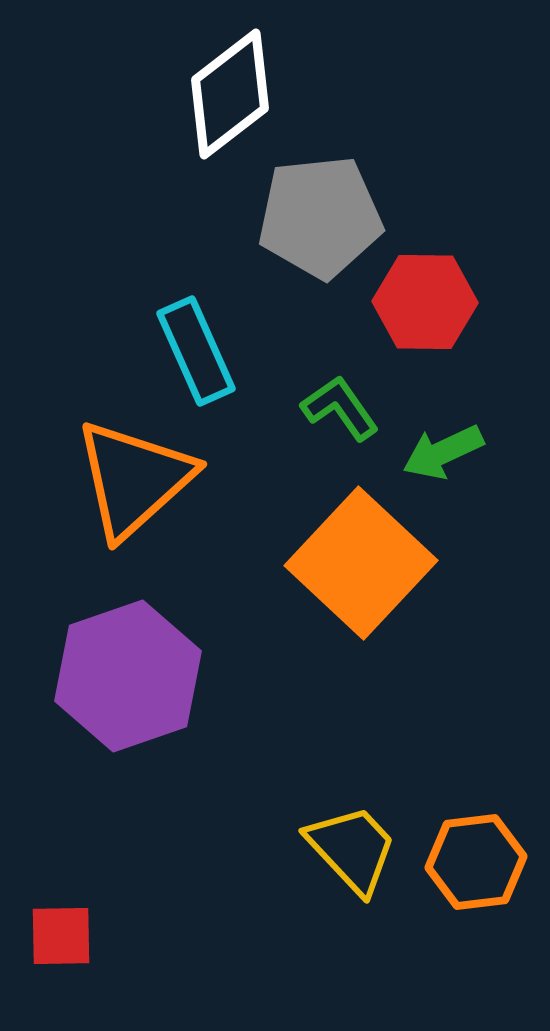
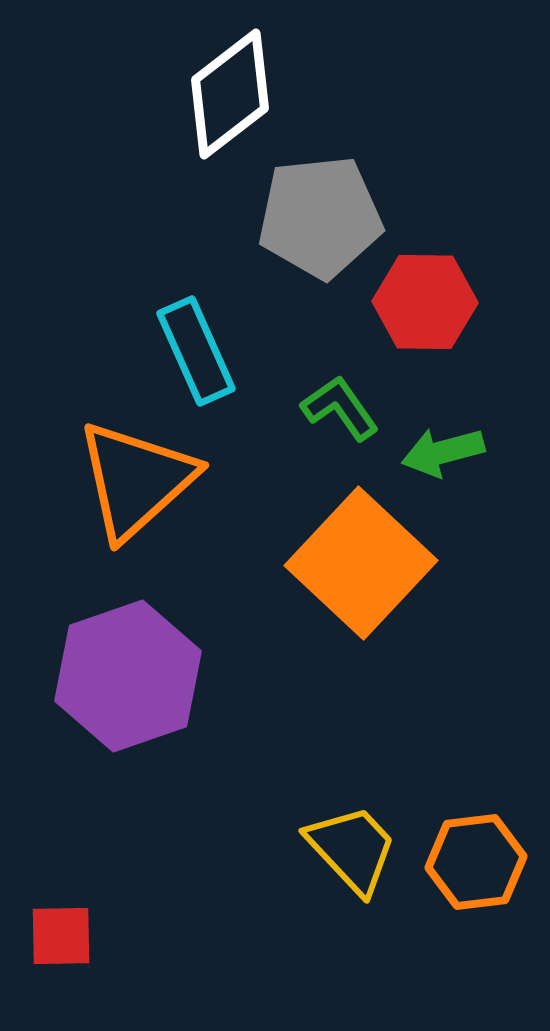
green arrow: rotated 10 degrees clockwise
orange triangle: moved 2 px right, 1 px down
